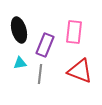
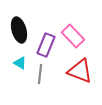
pink rectangle: moved 1 px left, 4 px down; rotated 50 degrees counterclockwise
purple rectangle: moved 1 px right
cyan triangle: rotated 40 degrees clockwise
